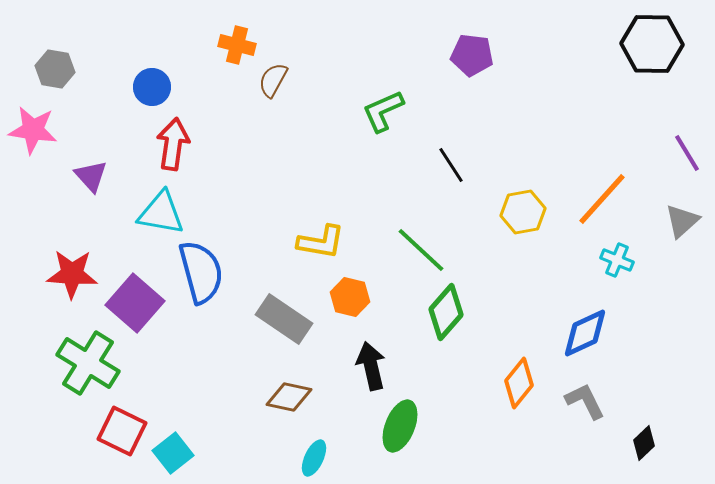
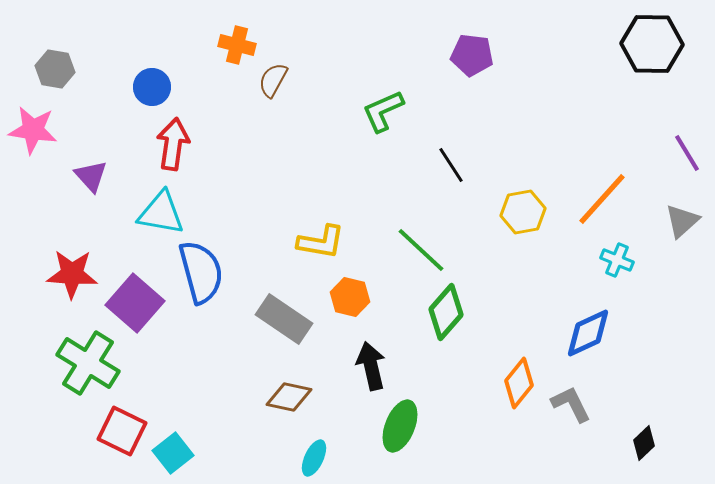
blue diamond: moved 3 px right
gray L-shape: moved 14 px left, 3 px down
